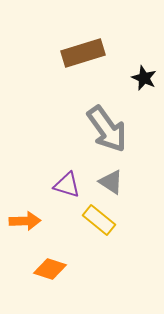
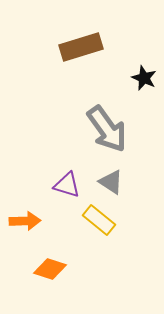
brown rectangle: moved 2 px left, 6 px up
